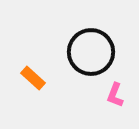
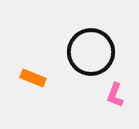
orange rectangle: rotated 20 degrees counterclockwise
